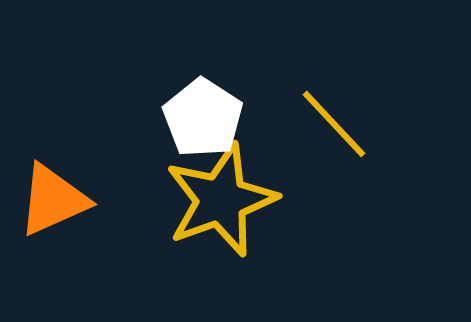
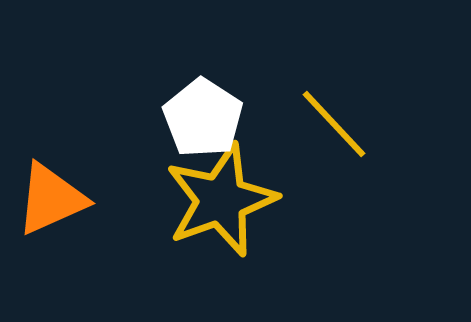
orange triangle: moved 2 px left, 1 px up
